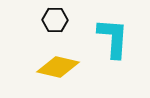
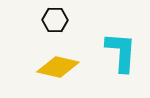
cyan L-shape: moved 8 px right, 14 px down
